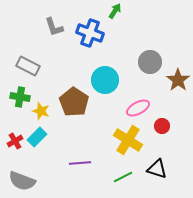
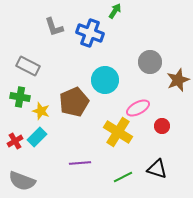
brown star: rotated 15 degrees clockwise
brown pentagon: rotated 16 degrees clockwise
yellow cross: moved 10 px left, 8 px up
